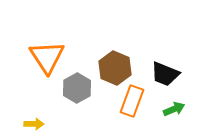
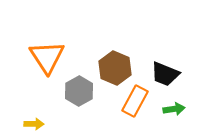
gray hexagon: moved 2 px right, 3 px down
orange rectangle: moved 3 px right; rotated 8 degrees clockwise
green arrow: rotated 15 degrees clockwise
